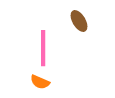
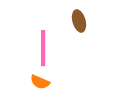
brown ellipse: rotated 15 degrees clockwise
